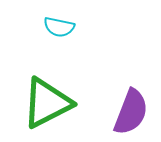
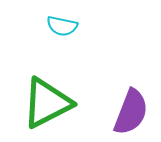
cyan semicircle: moved 3 px right, 1 px up
